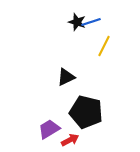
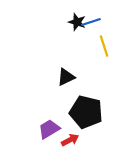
yellow line: rotated 45 degrees counterclockwise
